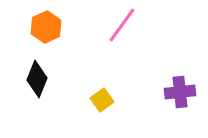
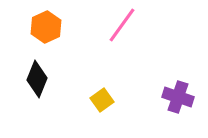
purple cross: moved 2 px left, 5 px down; rotated 24 degrees clockwise
